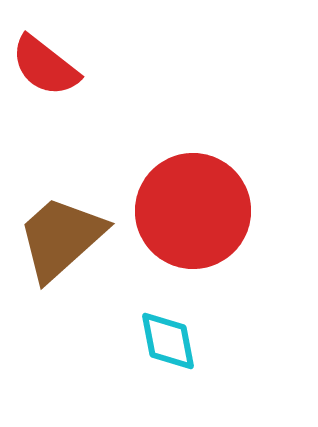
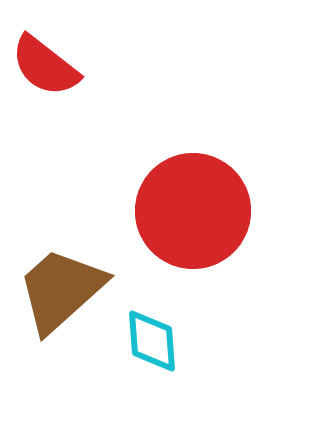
brown trapezoid: moved 52 px down
cyan diamond: moved 16 px left; rotated 6 degrees clockwise
